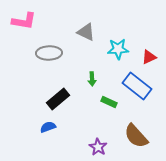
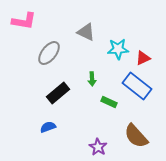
gray ellipse: rotated 50 degrees counterclockwise
red triangle: moved 6 px left, 1 px down
black rectangle: moved 6 px up
